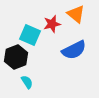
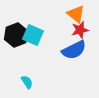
red star: moved 28 px right, 6 px down
cyan square: moved 3 px right
black hexagon: moved 22 px up
